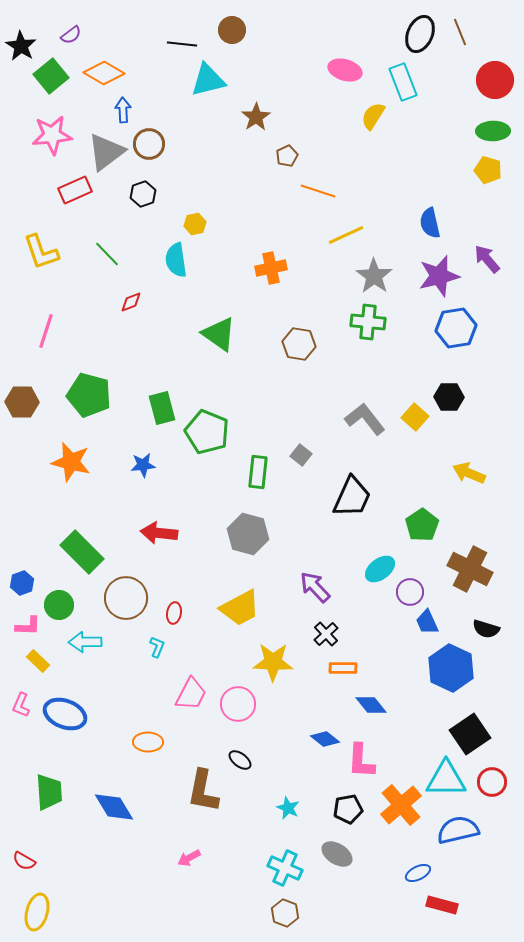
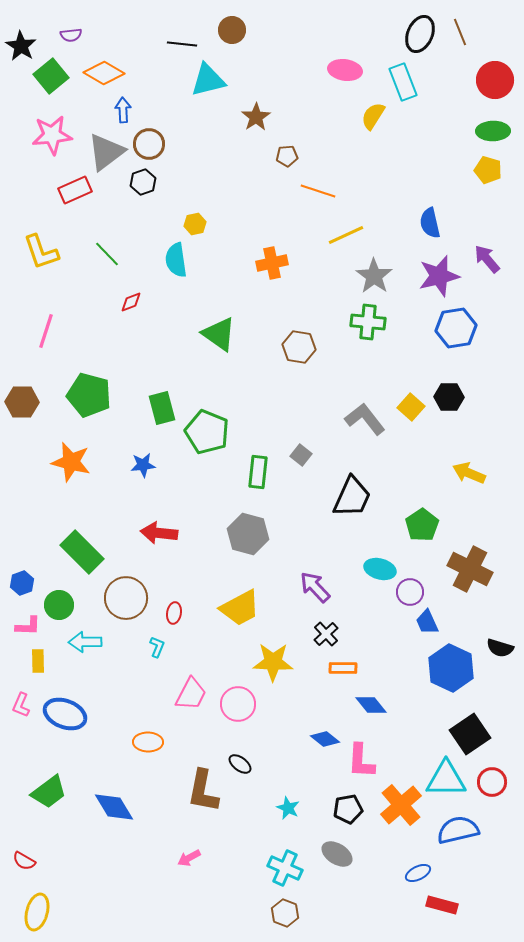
purple semicircle at (71, 35): rotated 30 degrees clockwise
pink ellipse at (345, 70): rotated 8 degrees counterclockwise
brown pentagon at (287, 156): rotated 20 degrees clockwise
black hexagon at (143, 194): moved 12 px up
orange cross at (271, 268): moved 1 px right, 5 px up
brown hexagon at (299, 344): moved 3 px down
yellow square at (415, 417): moved 4 px left, 10 px up
cyan ellipse at (380, 569): rotated 52 degrees clockwise
black semicircle at (486, 629): moved 14 px right, 19 px down
yellow rectangle at (38, 661): rotated 45 degrees clockwise
black ellipse at (240, 760): moved 4 px down
green trapezoid at (49, 792): rotated 57 degrees clockwise
